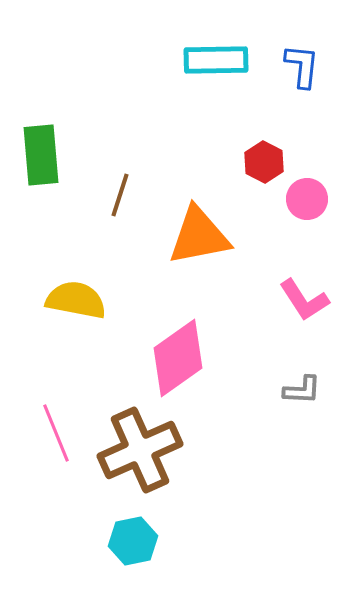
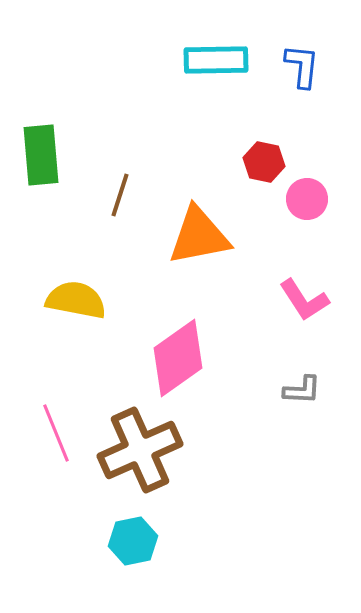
red hexagon: rotated 15 degrees counterclockwise
